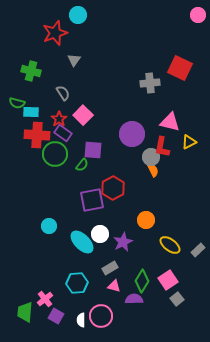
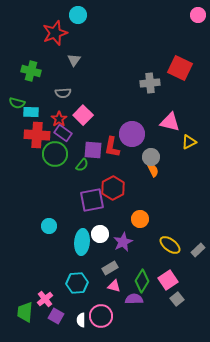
gray semicircle at (63, 93): rotated 119 degrees clockwise
red L-shape at (162, 147): moved 50 px left
orange circle at (146, 220): moved 6 px left, 1 px up
cyan ellipse at (82, 242): rotated 50 degrees clockwise
